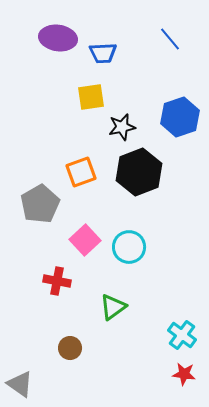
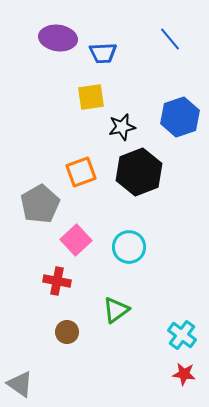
pink square: moved 9 px left
green triangle: moved 3 px right, 3 px down
brown circle: moved 3 px left, 16 px up
